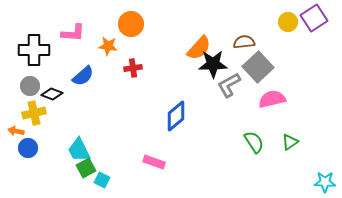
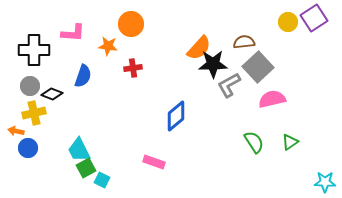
blue semicircle: rotated 30 degrees counterclockwise
